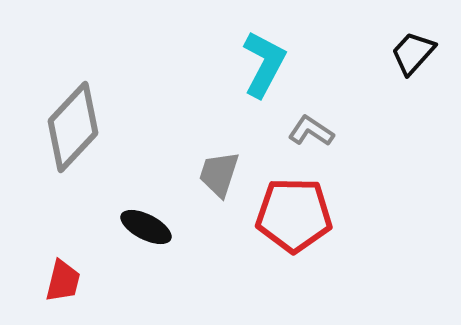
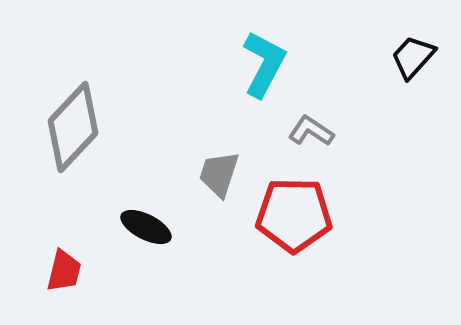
black trapezoid: moved 4 px down
red trapezoid: moved 1 px right, 10 px up
